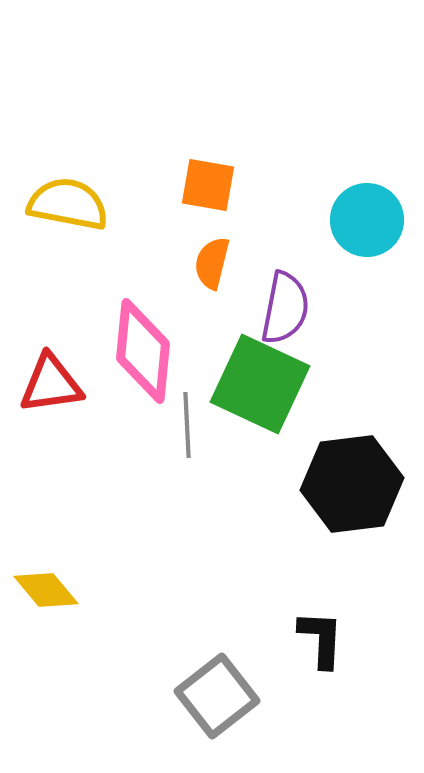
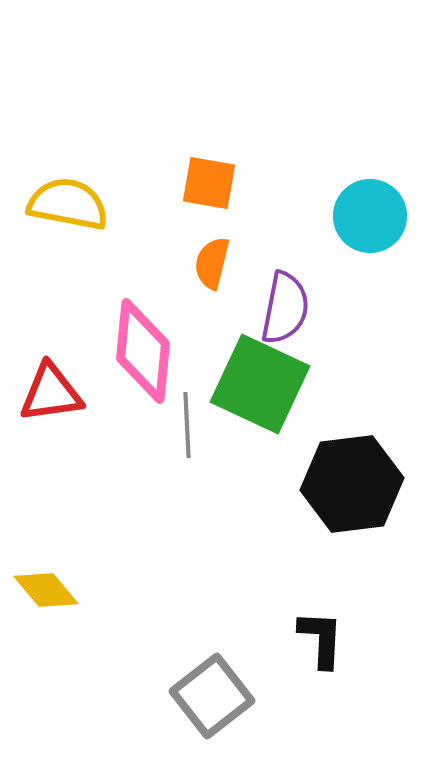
orange square: moved 1 px right, 2 px up
cyan circle: moved 3 px right, 4 px up
red triangle: moved 9 px down
gray square: moved 5 px left
